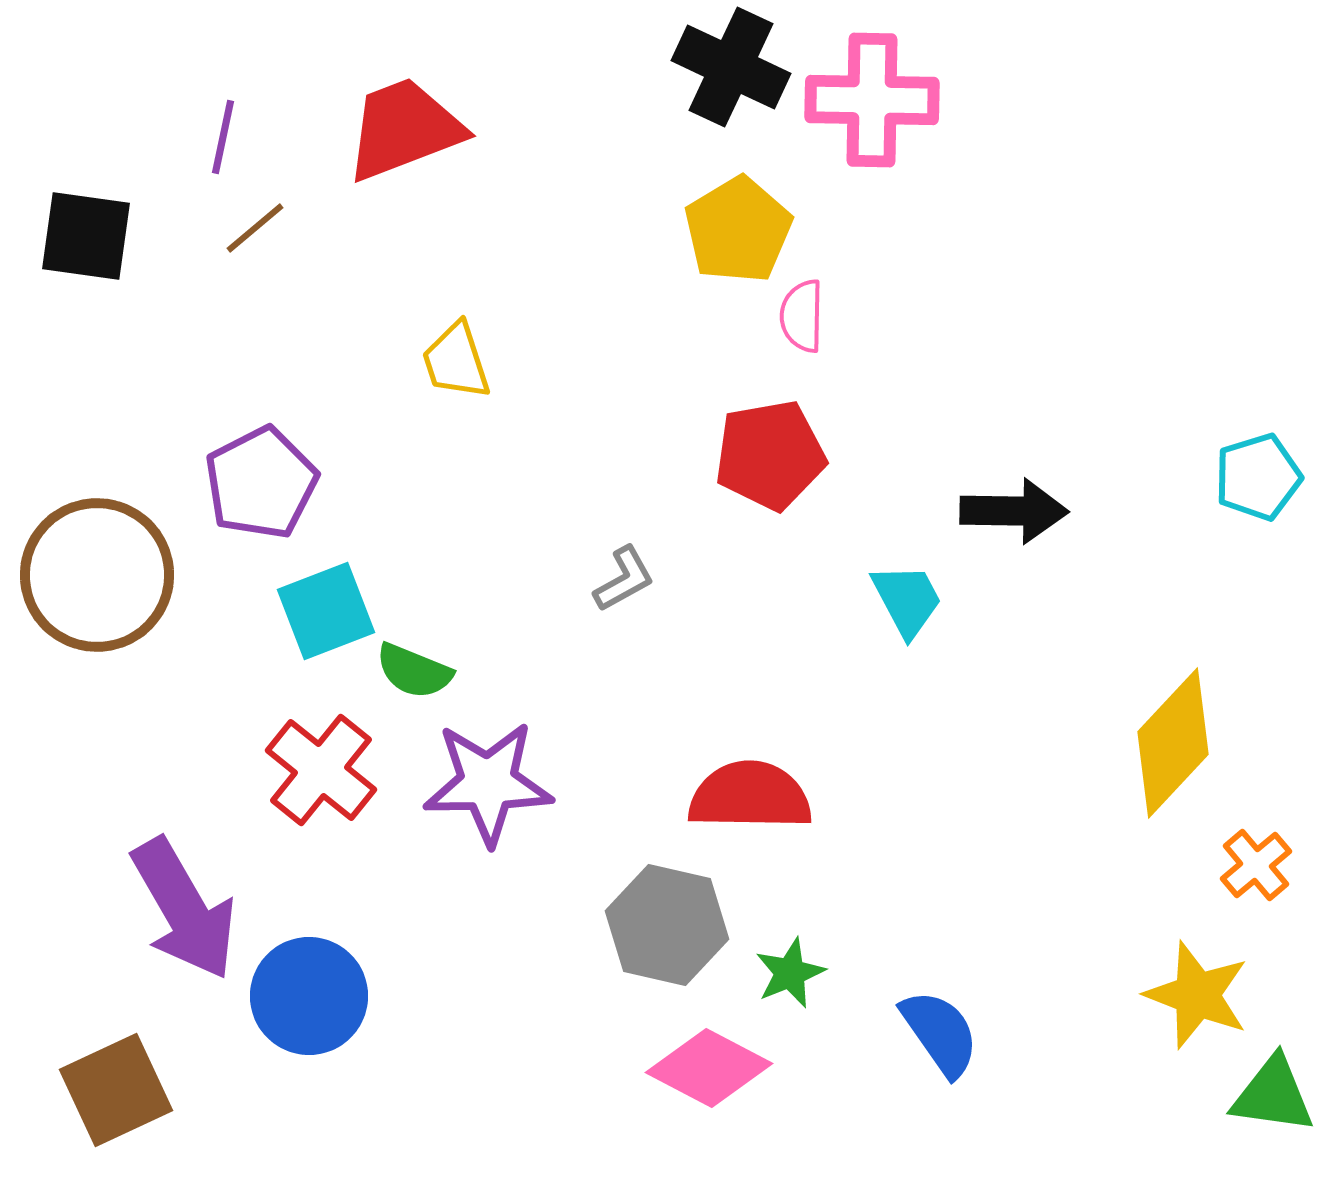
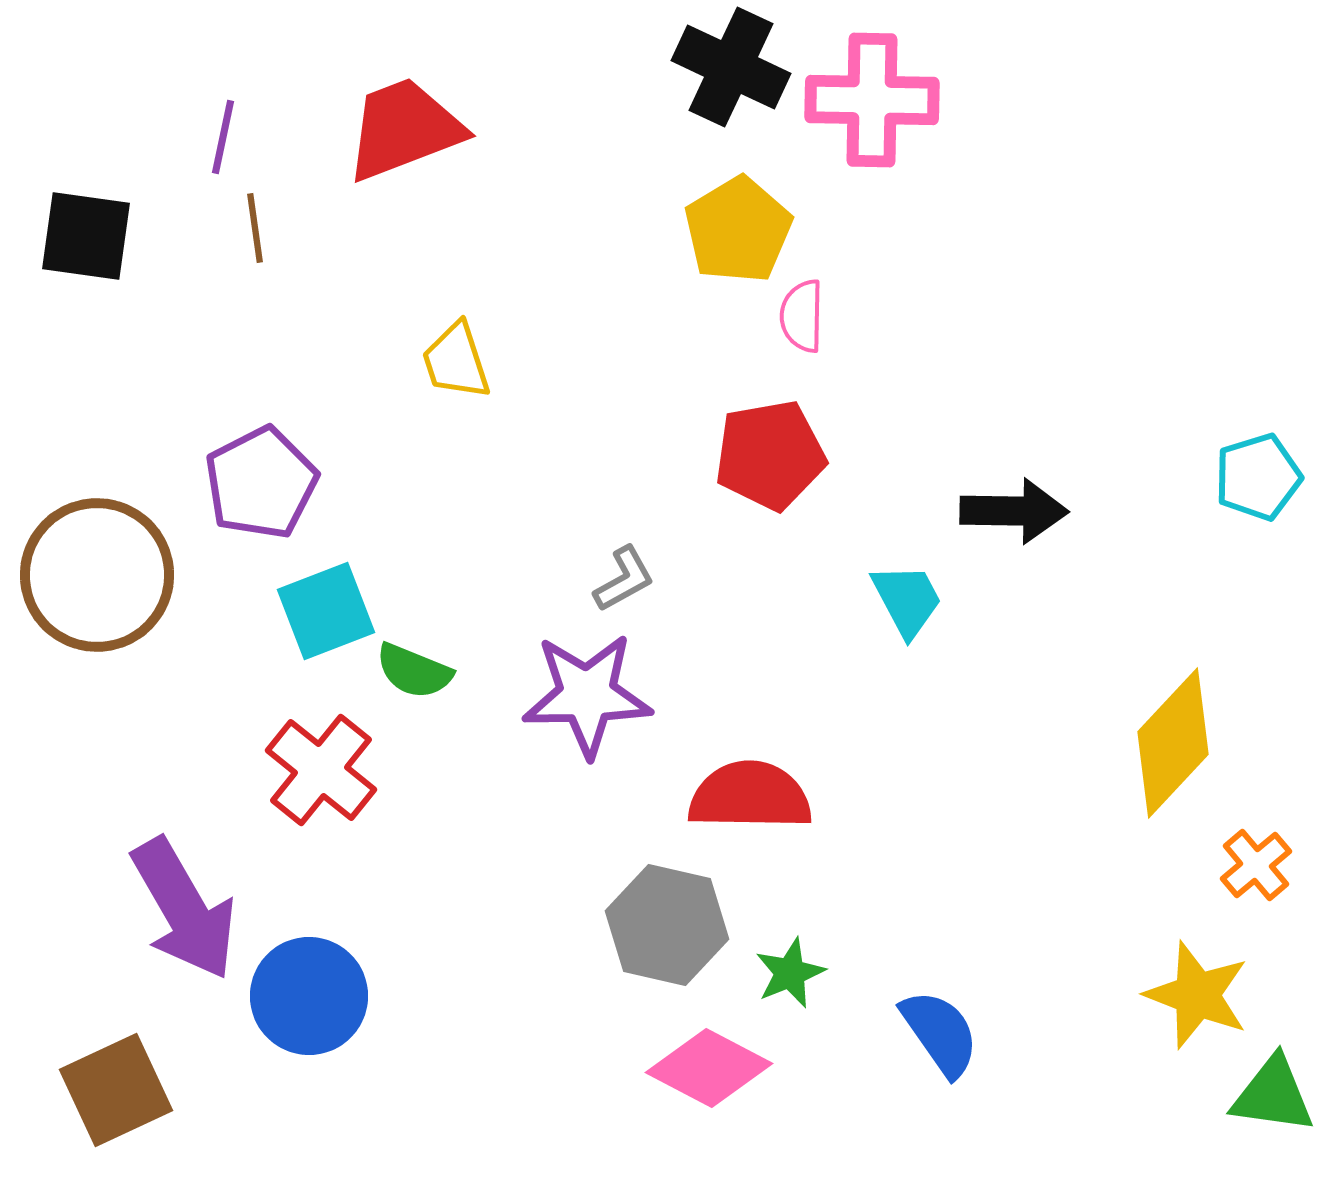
brown line: rotated 58 degrees counterclockwise
purple star: moved 99 px right, 88 px up
